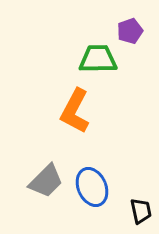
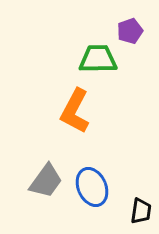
gray trapezoid: rotated 9 degrees counterclockwise
black trapezoid: rotated 20 degrees clockwise
